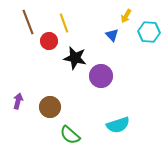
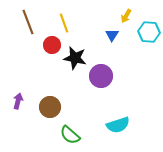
blue triangle: rotated 16 degrees clockwise
red circle: moved 3 px right, 4 px down
